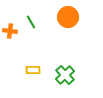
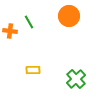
orange circle: moved 1 px right, 1 px up
green line: moved 2 px left
green cross: moved 11 px right, 4 px down
